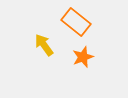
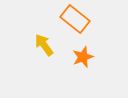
orange rectangle: moved 1 px left, 3 px up
